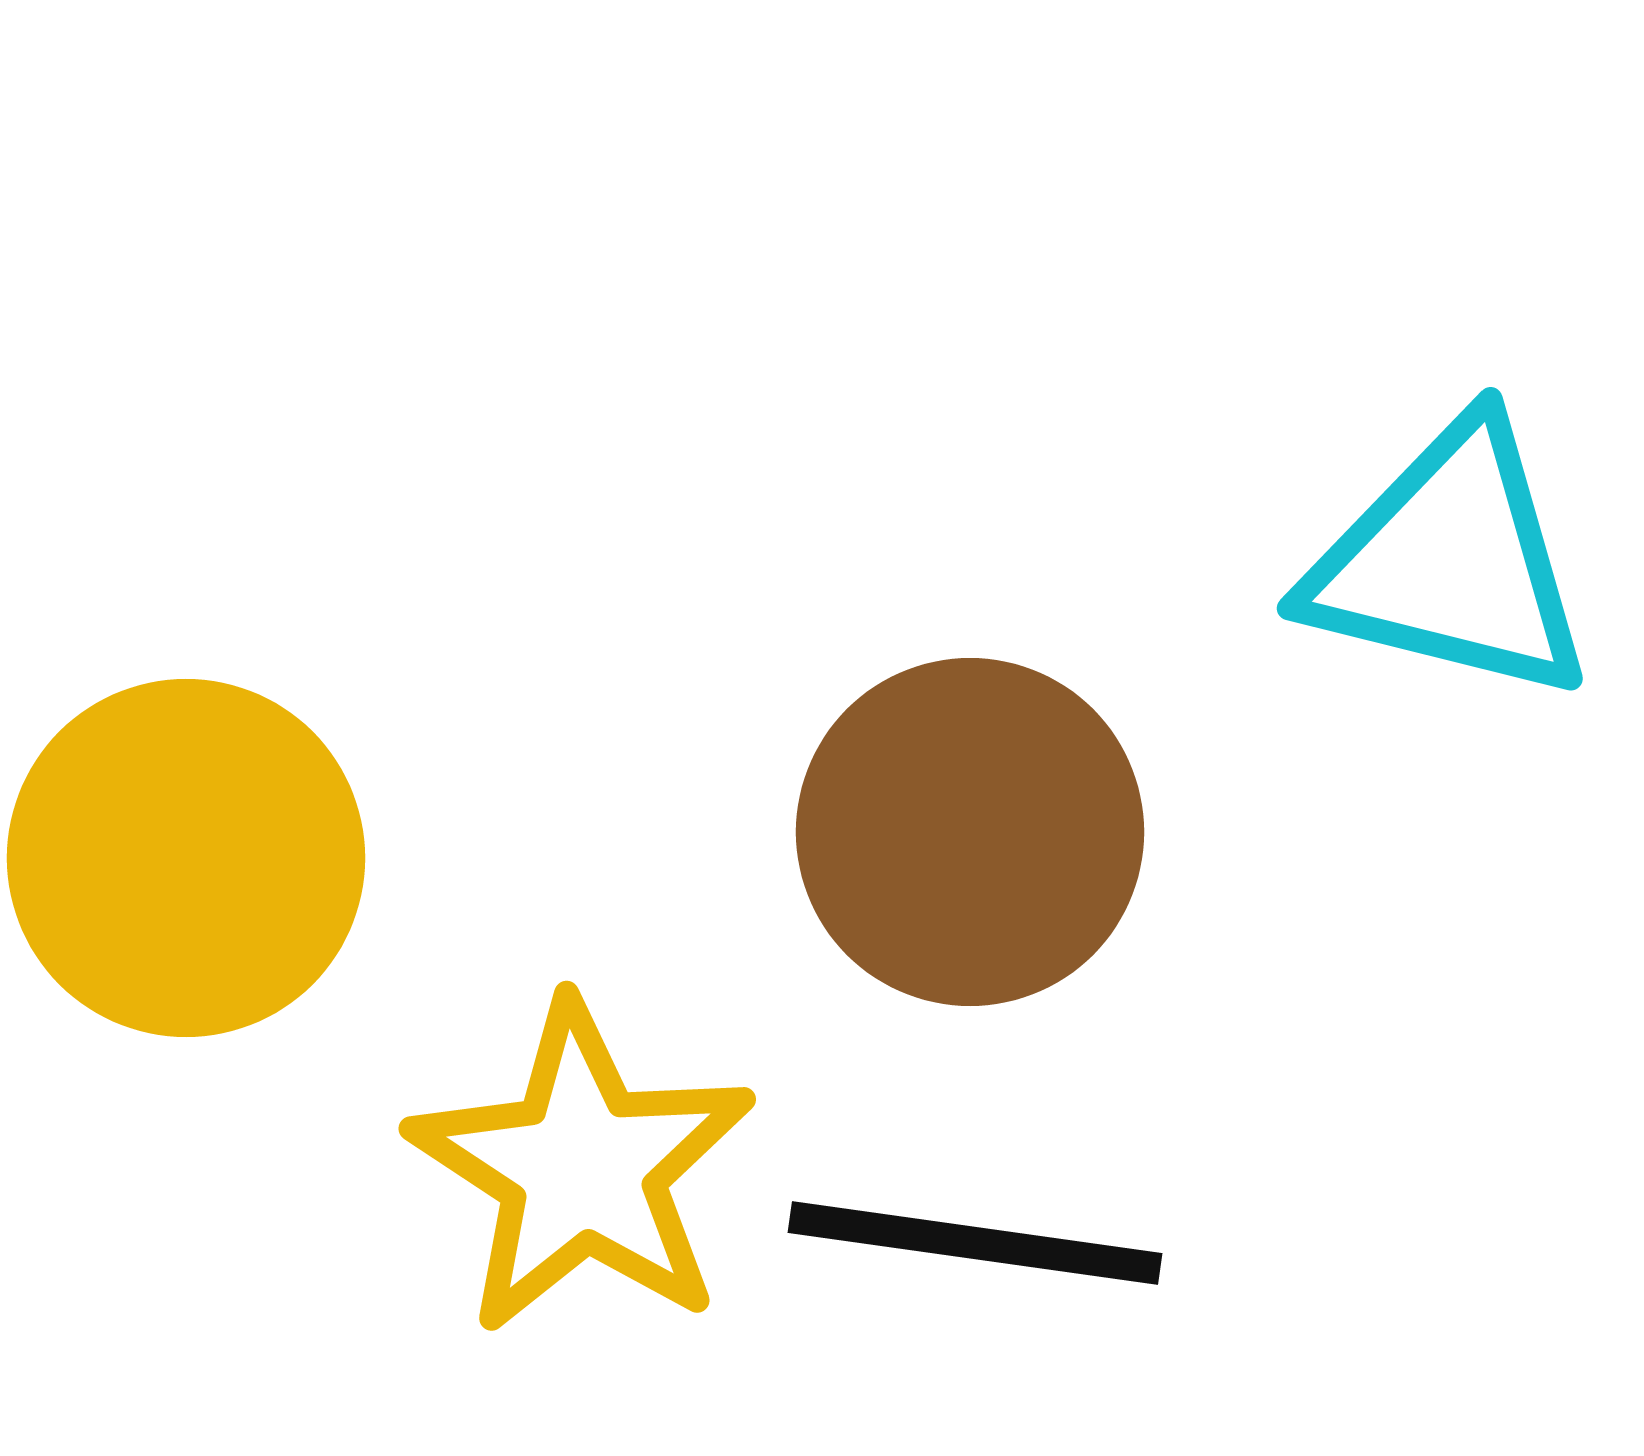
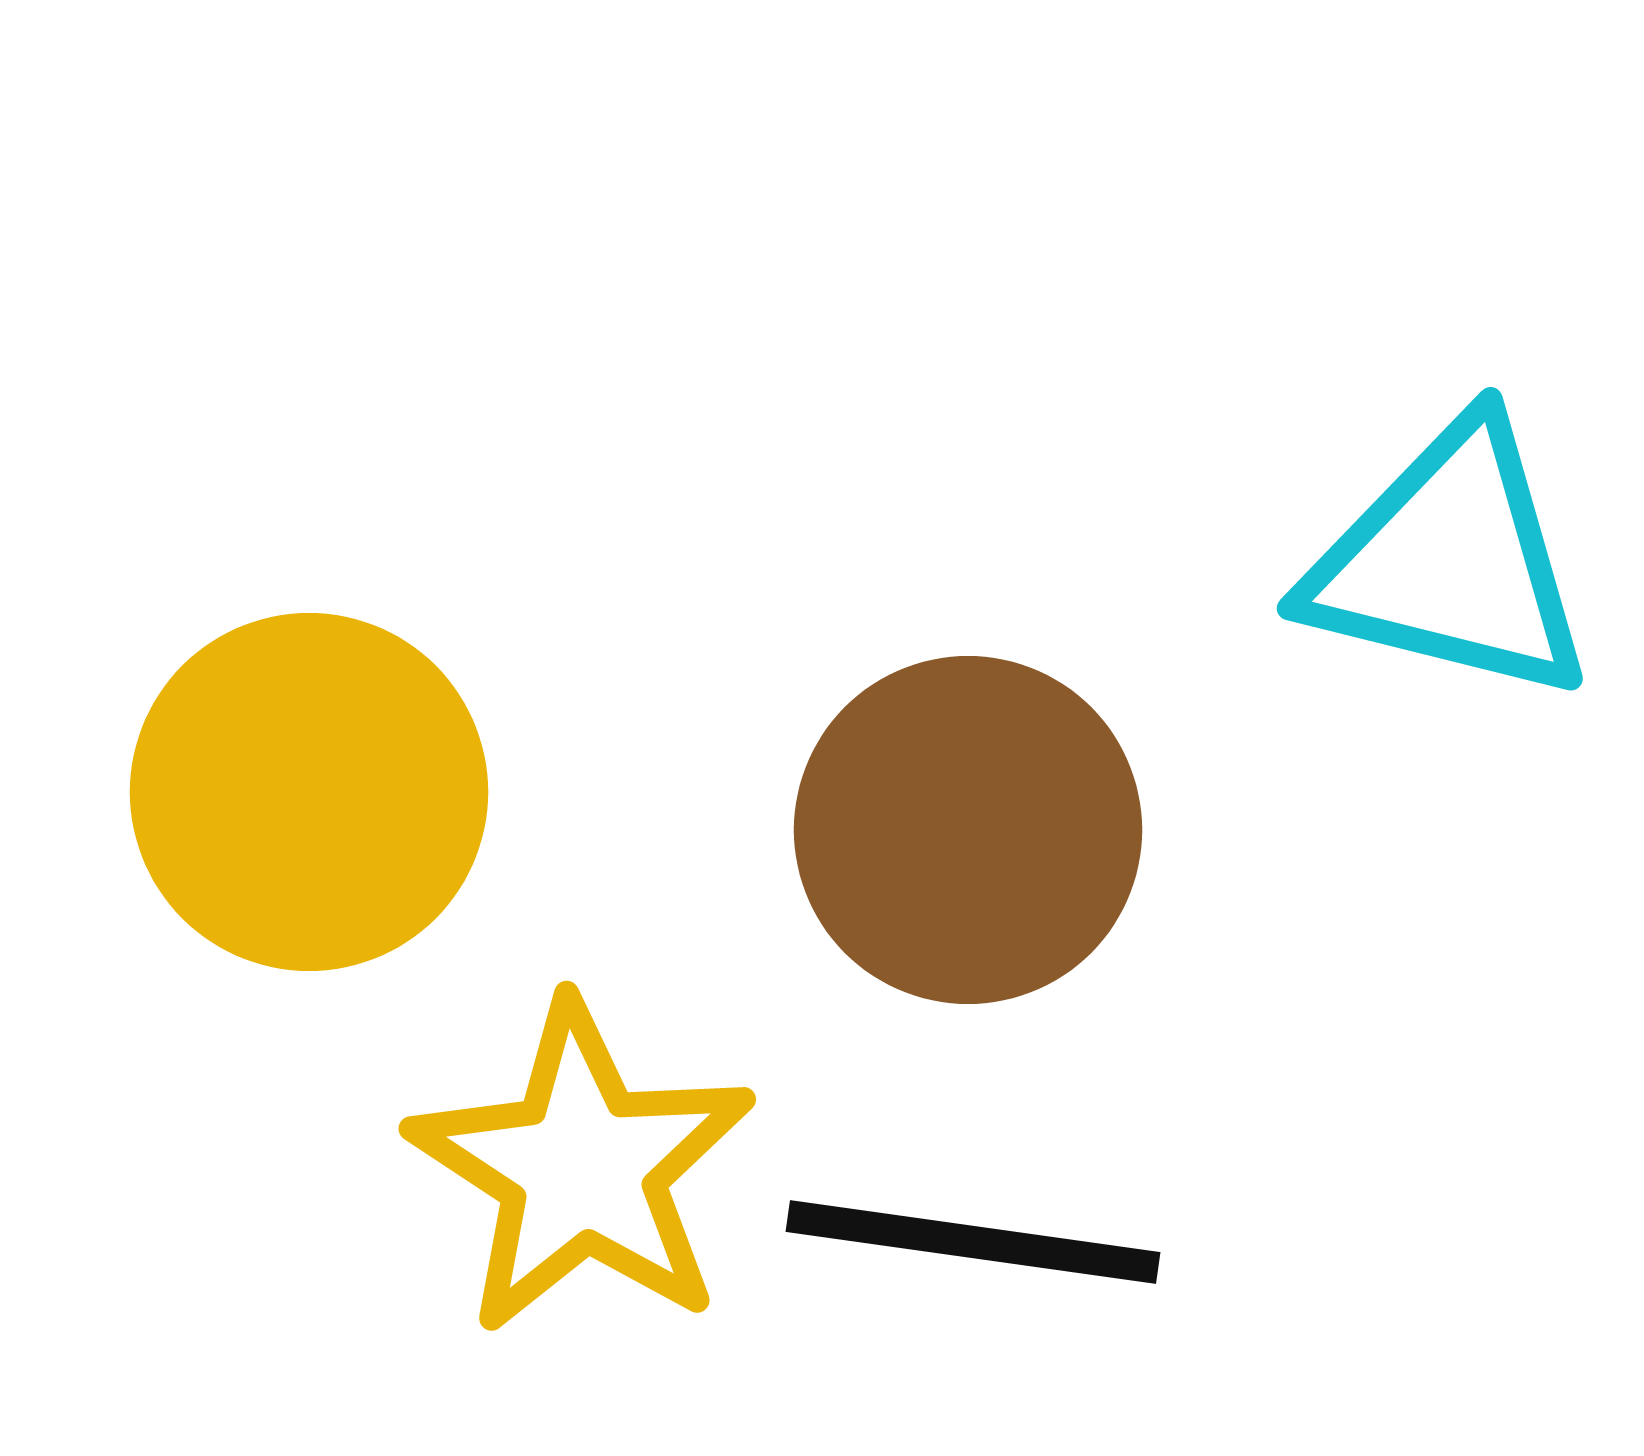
brown circle: moved 2 px left, 2 px up
yellow circle: moved 123 px right, 66 px up
black line: moved 2 px left, 1 px up
